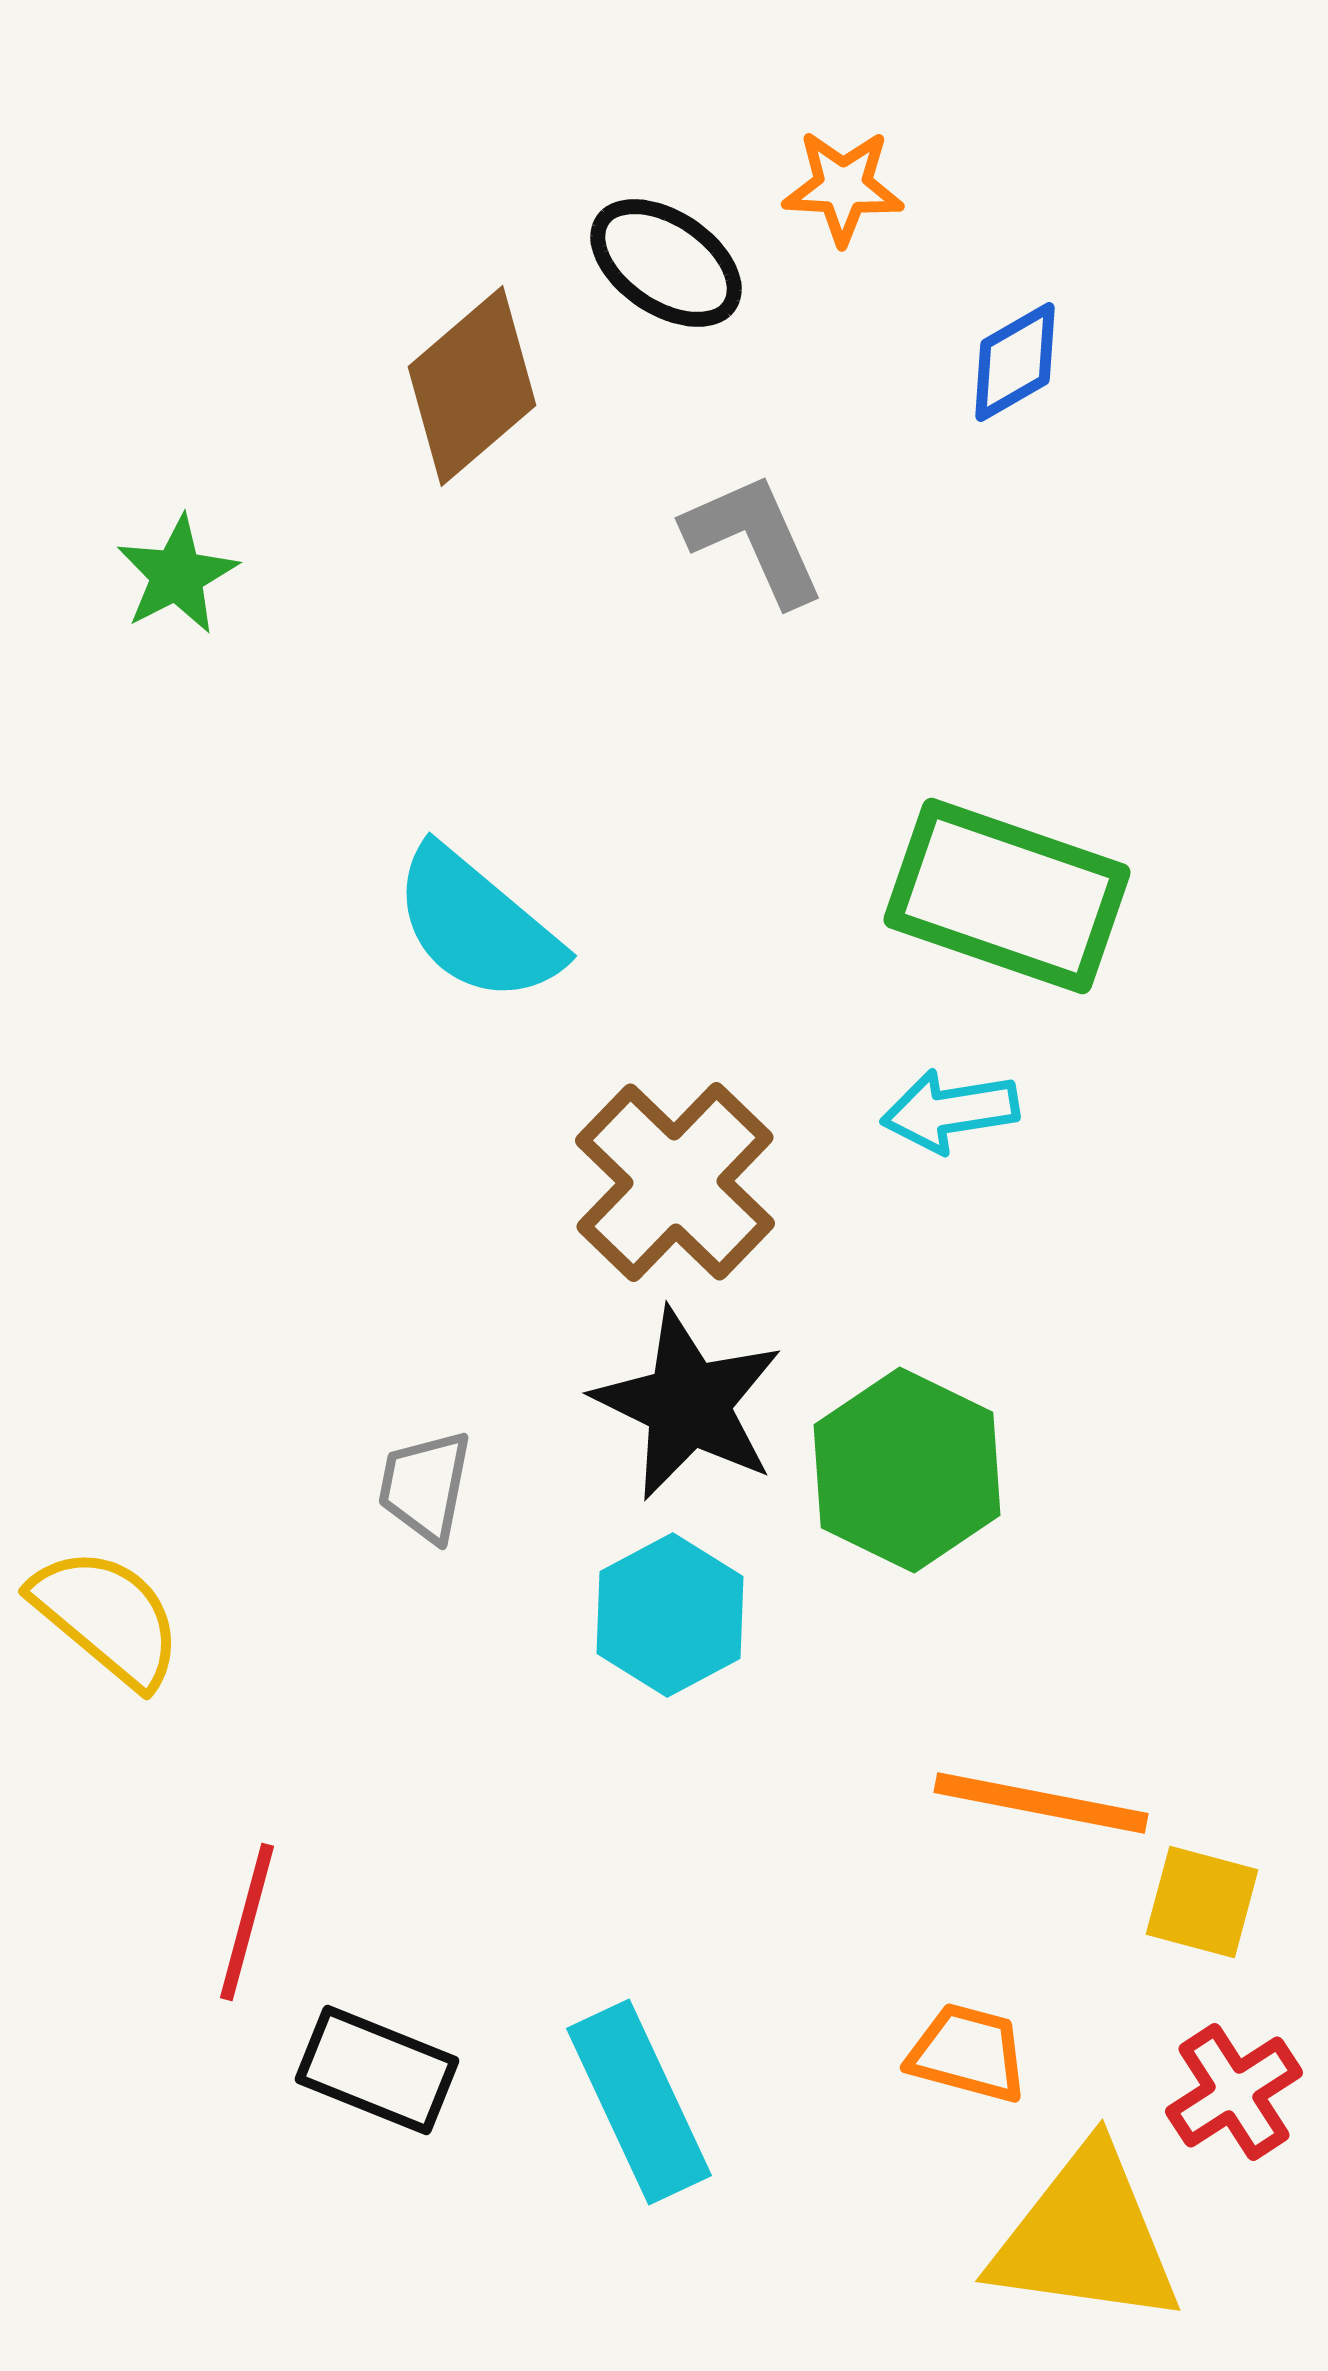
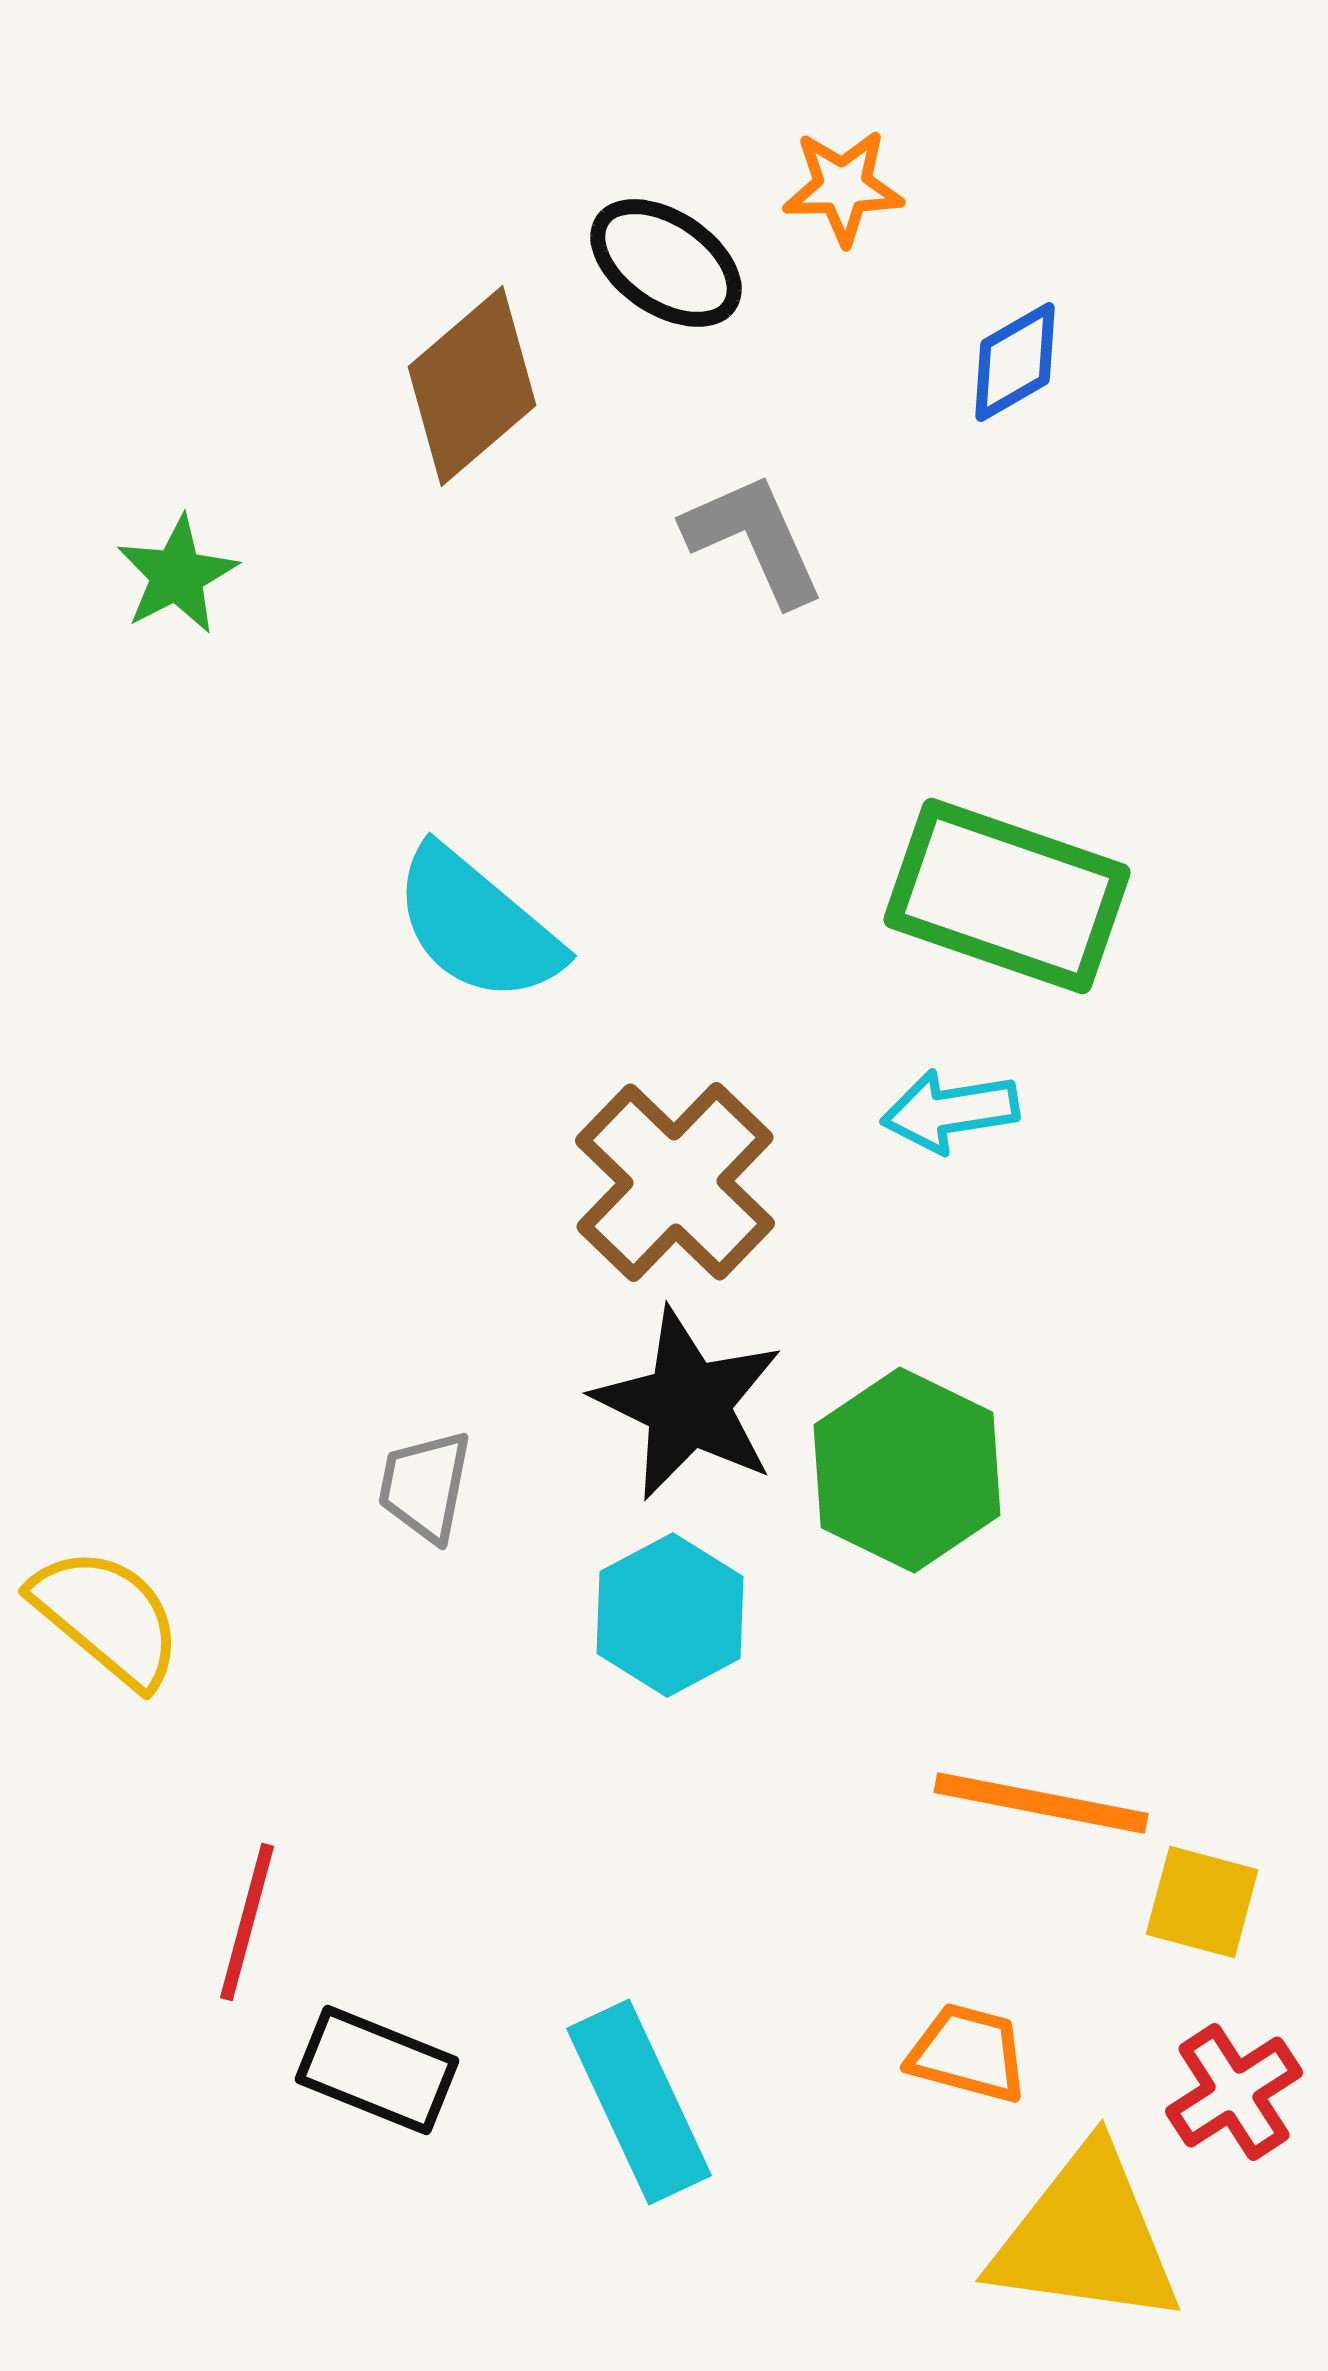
orange star: rotated 4 degrees counterclockwise
